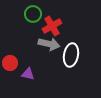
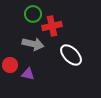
red cross: rotated 18 degrees clockwise
gray arrow: moved 16 px left
white ellipse: rotated 55 degrees counterclockwise
red circle: moved 2 px down
